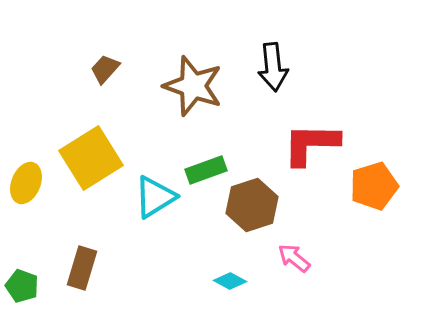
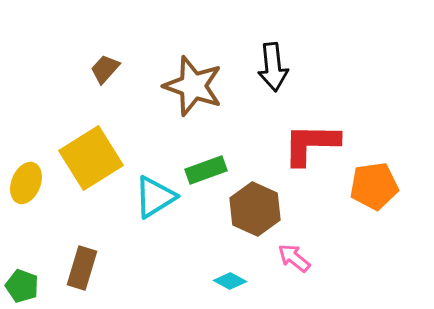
orange pentagon: rotated 9 degrees clockwise
brown hexagon: moved 3 px right, 4 px down; rotated 18 degrees counterclockwise
